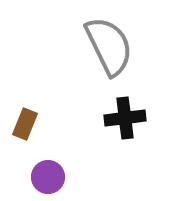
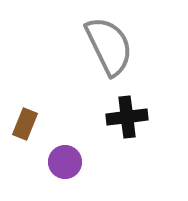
black cross: moved 2 px right, 1 px up
purple circle: moved 17 px right, 15 px up
